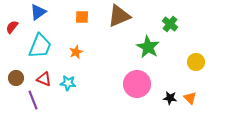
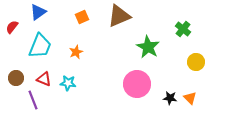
orange square: rotated 24 degrees counterclockwise
green cross: moved 13 px right, 5 px down
